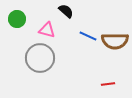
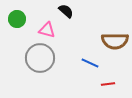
blue line: moved 2 px right, 27 px down
